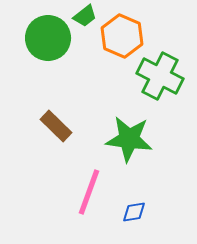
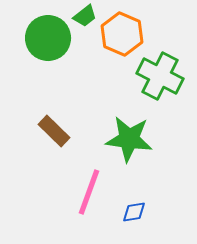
orange hexagon: moved 2 px up
brown rectangle: moved 2 px left, 5 px down
